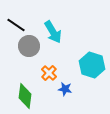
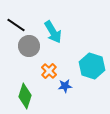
cyan hexagon: moved 1 px down
orange cross: moved 2 px up
blue star: moved 3 px up; rotated 16 degrees counterclockwise
green diamond: rotated 10 degrees clockwise
